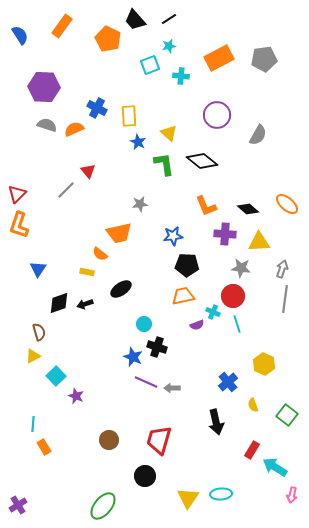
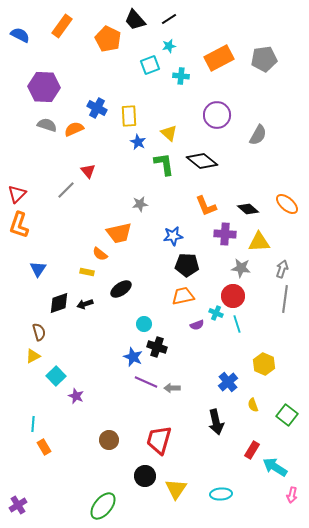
blue semicircle at (20, 35): rotated 30 degrees counterclockwise
cyan cross at (213, 312): moved 3 px right, 1 px down
yellow triangle at (188, 498): moved 12 px left, 9 px up
